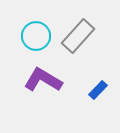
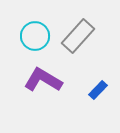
cyan circle: moved 1 px left
